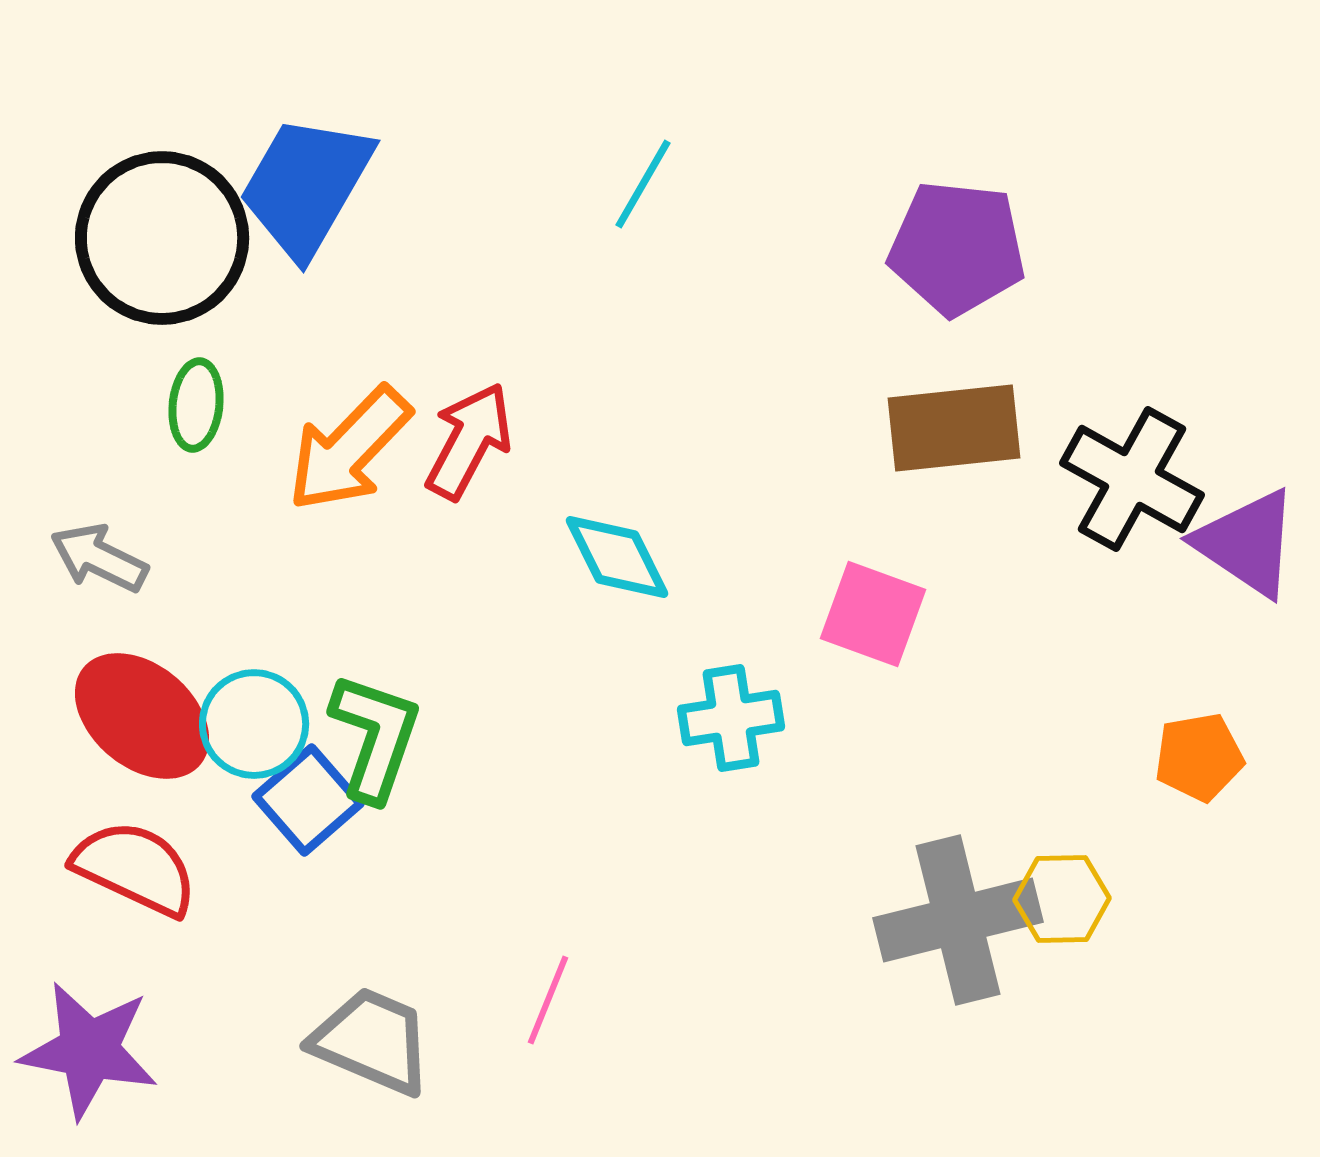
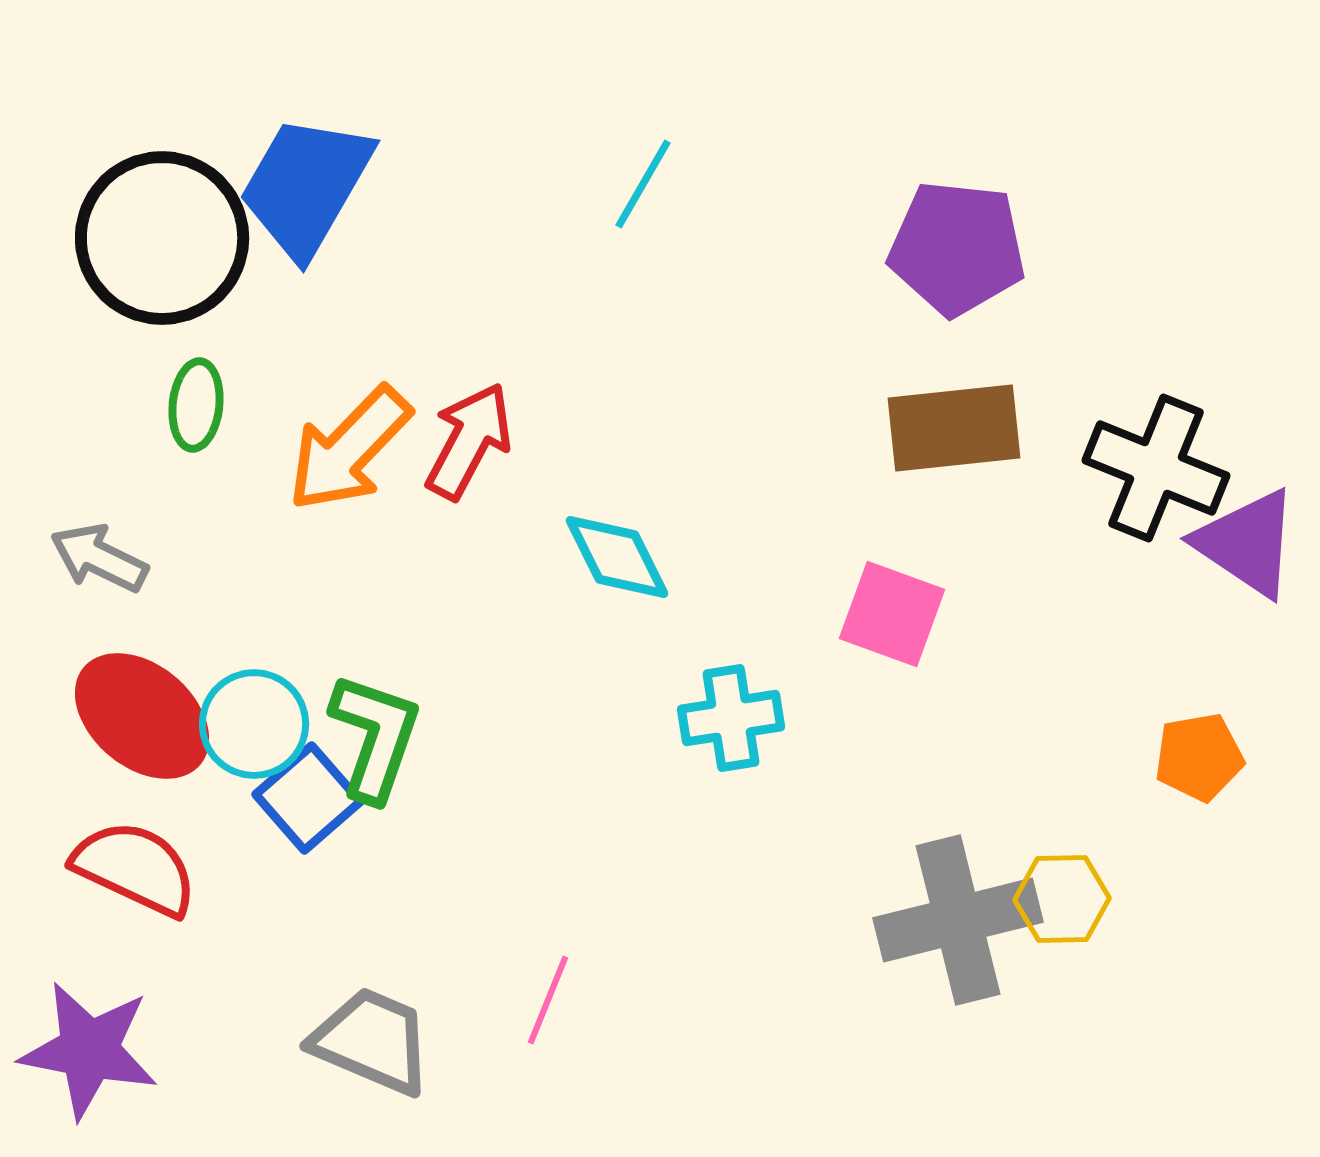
black cross: moved 24 px right, 11 px up; rotated 7 degrees counterclockwise
pink square: moved 19 px right
blue square: moved 2 px up
